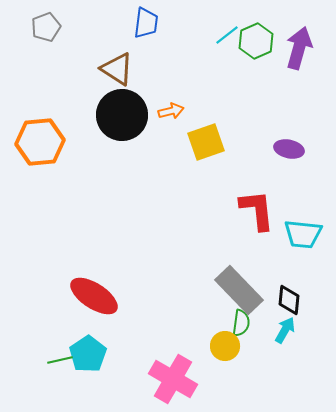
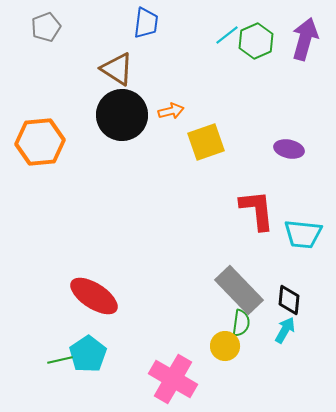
purple arrow: moved 6 px right, 9 px up
